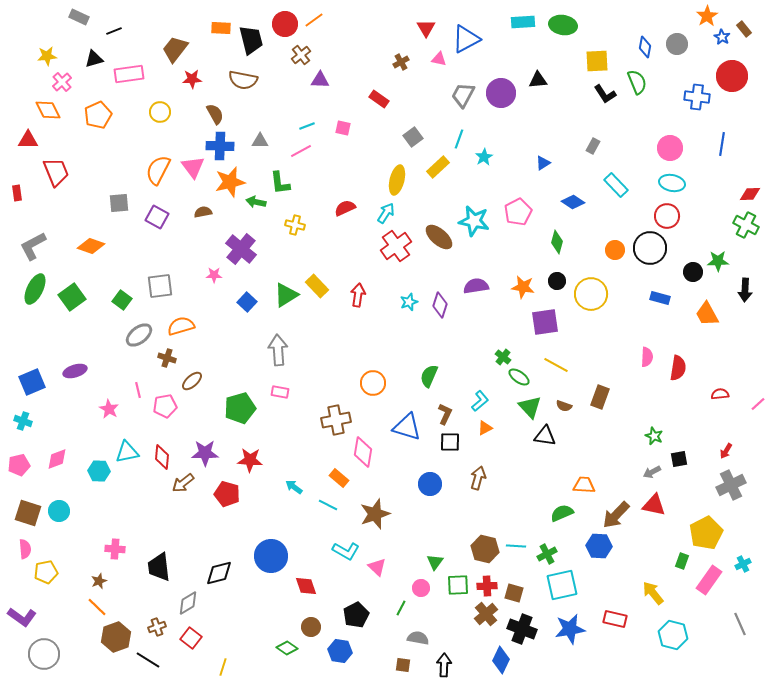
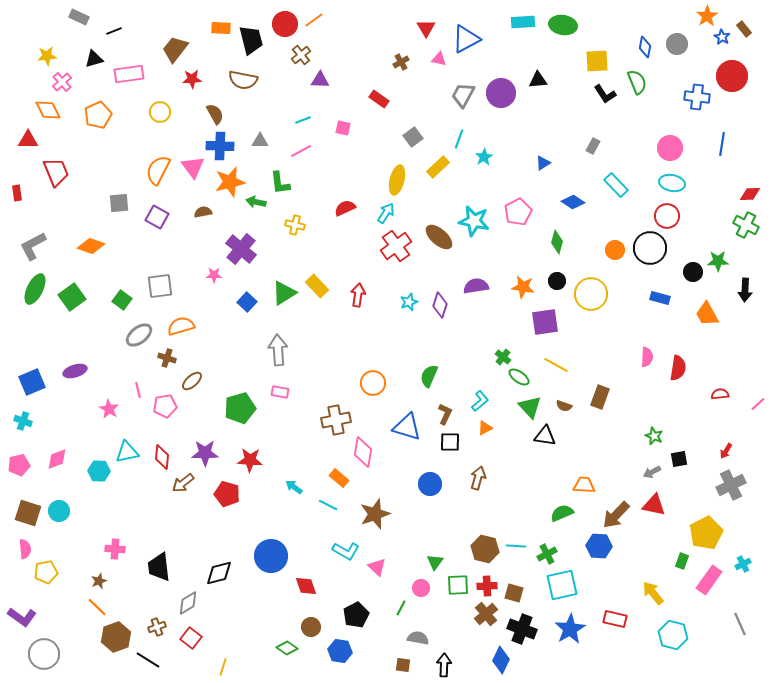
cyan line at (307, 126): moved 4 px left, 6 px up
green triangle at (286, 295): moved 2 px left, 2 px up
blue star at (570, 629): rotated 20 degrees counterclockwise
